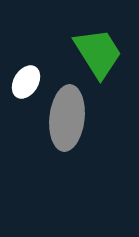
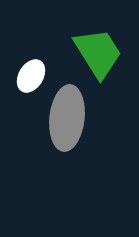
white ellipse: moved 5 px right, 6 px up
